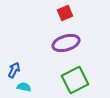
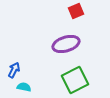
red square: moved 11 px right, 2 px up
purple ellipse: moved 1 px down
